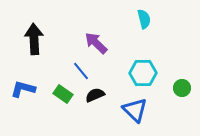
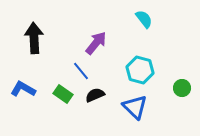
cyan semicircle: rotated 24 degrees counterclockwise
black arrow: moved 1 px up
purple arrow: rotated 85 degrees clockwise
cyan hexagon: moved 3 px left, 3 px up; rotated 16 degrees clockwise
blue L-shape: rotated 15 degrees clockwise
blue triangle: moved 3 px up
